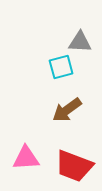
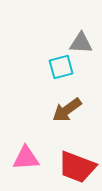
gray triangle: moved 1 px right, 1 px down
red trapezoid: moved 3 px right, 1 px down
